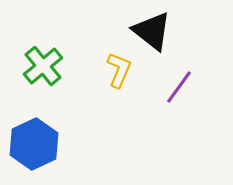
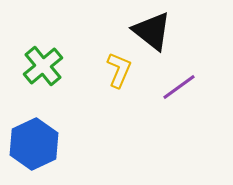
purple line: rotated 18 degrees clockwise
